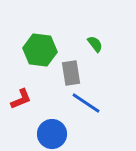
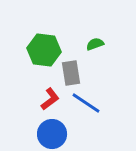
green semicircle: rotated 72 degrees counterclockwise
green hexagon: moved 4 px right
red L-shape: moved 29 px right; rotated 15 degrees counterclockwise
